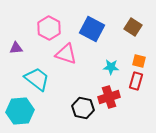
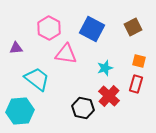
brown square: rotated 30 degrees clockwise
pink triangle: rotated 10 degrees counterclockwise
cyan star: moved 6 px left, 1 px down; rotated 21 degrees counterclockwise
red rectangle: moved 3 px down
red cross: moved 1 px up; rotated 30 degrees counterclockwise
